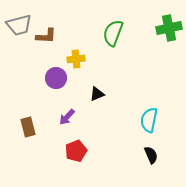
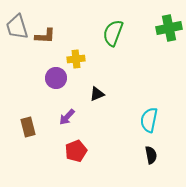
gray trapezoid: moved 2 px left, 2 px down; rotated 88 degrees clockwise
brown L-shape: moved 1 px left
black semicircle: rotated 12 degrees clockwise
